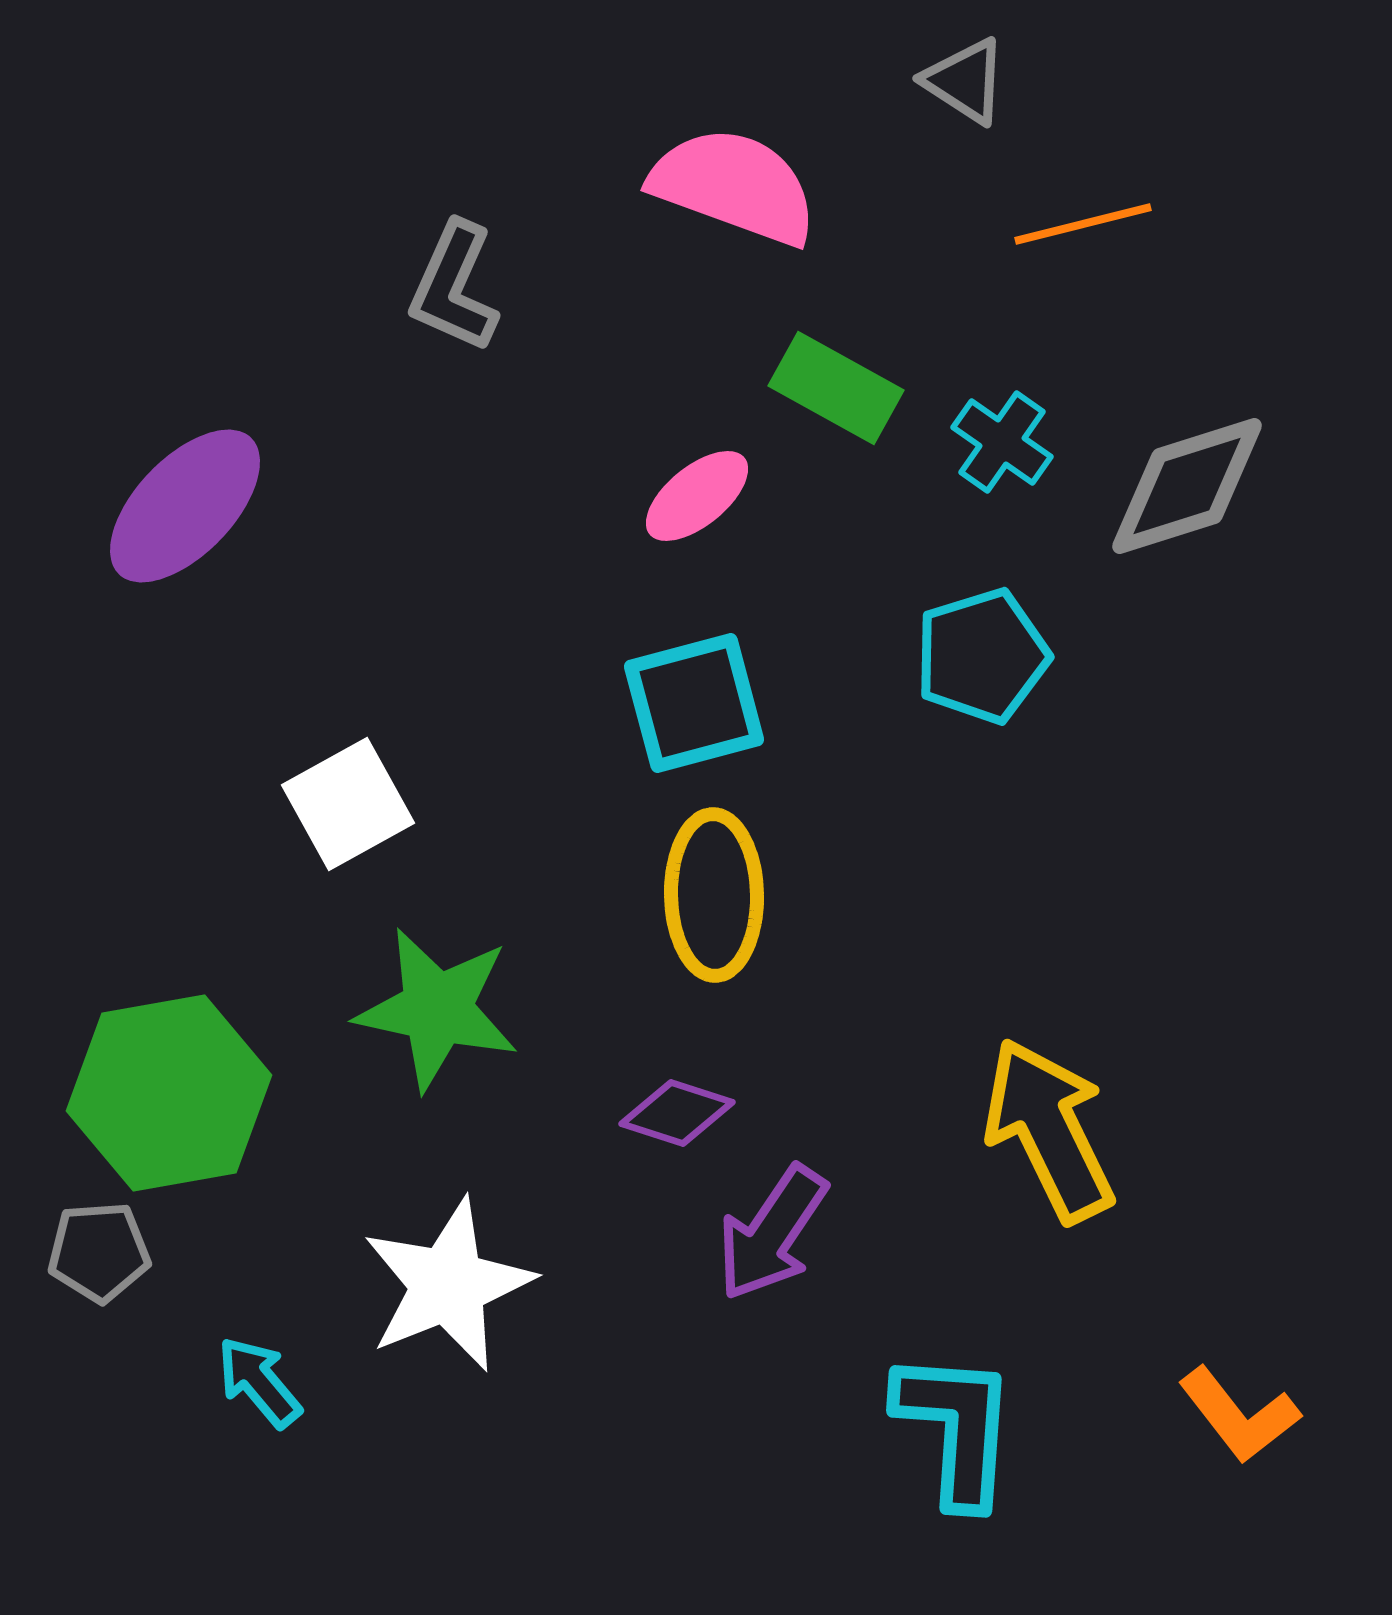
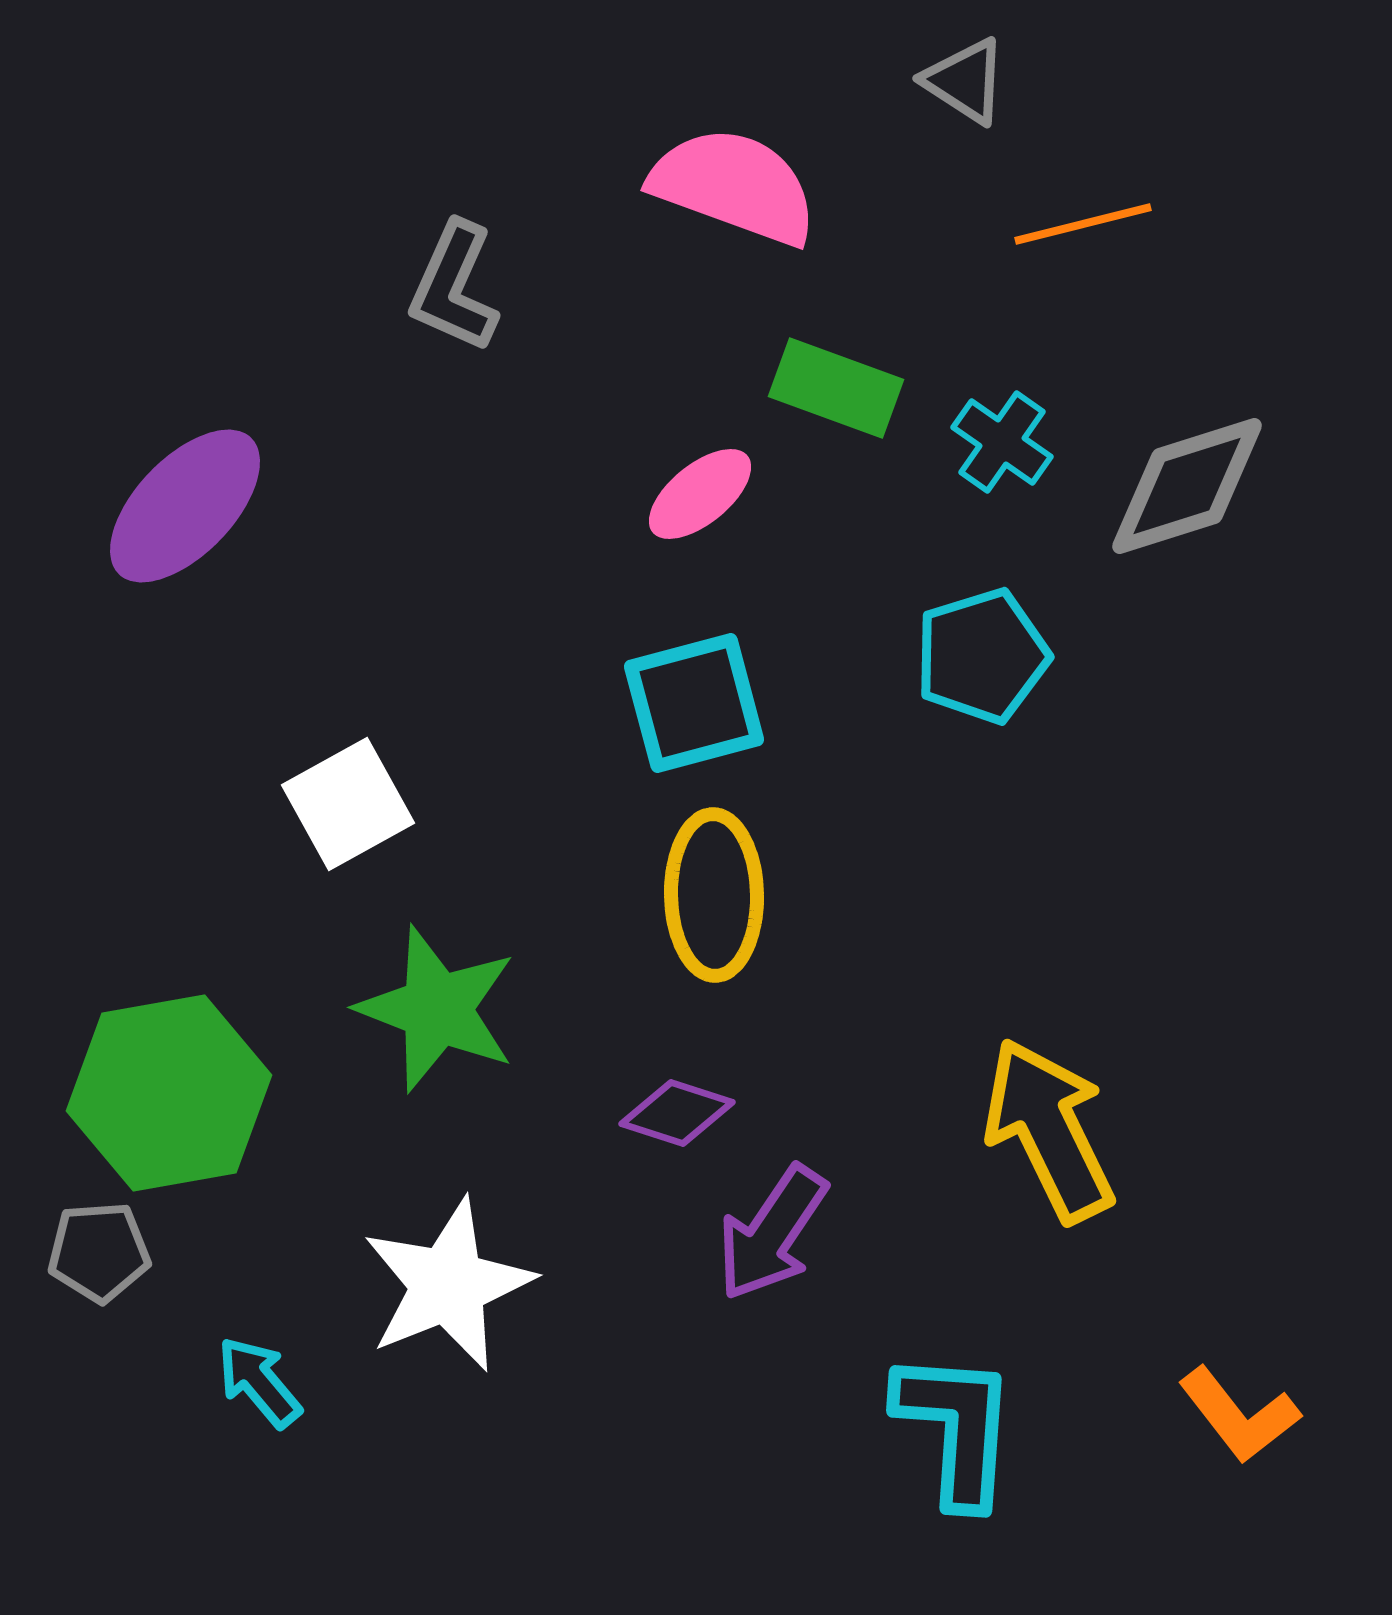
green rectangle: rotated 9 degrees counterclockwise
pink ellipse: moved 3 px right, 2 px up
green star: rotated 9 degrees clockwise
